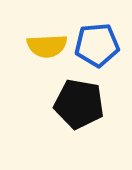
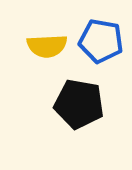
blue pentagon: moved 4 px right, 4 px up; rotated 15 degrees clockwise
